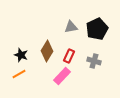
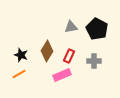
black pentagon: rotated 20 degrees counterclockwise
gray cross: rotated 16 degrees counterclockwise
pink rectangle: moved 1 px up; rotated 24 degrees clockwise
